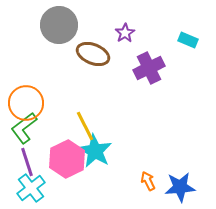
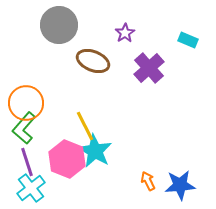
brown ellipse: moved 7 px down
purple cross: rotated 16 degrees counterclockwise
green L-shape: rotated 12 degrees counterclockwise
pink hexagon: rotated 12 degrees counterclockwise
blue star: moved 2 px up
